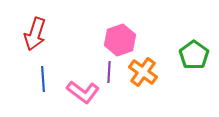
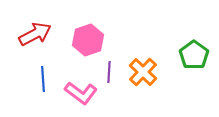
red arrow: rotated 136 degrees counterclockwise
pink hexagon: moved 32 px left
orange cross: rotated 8 degrees clockwise
pink L-shape: moved 2 px left, 1 px down
